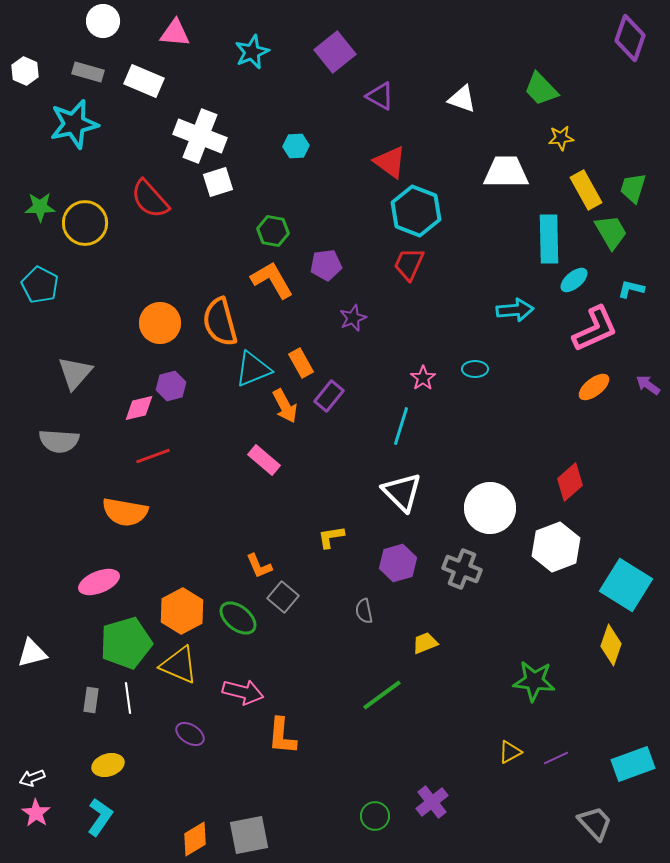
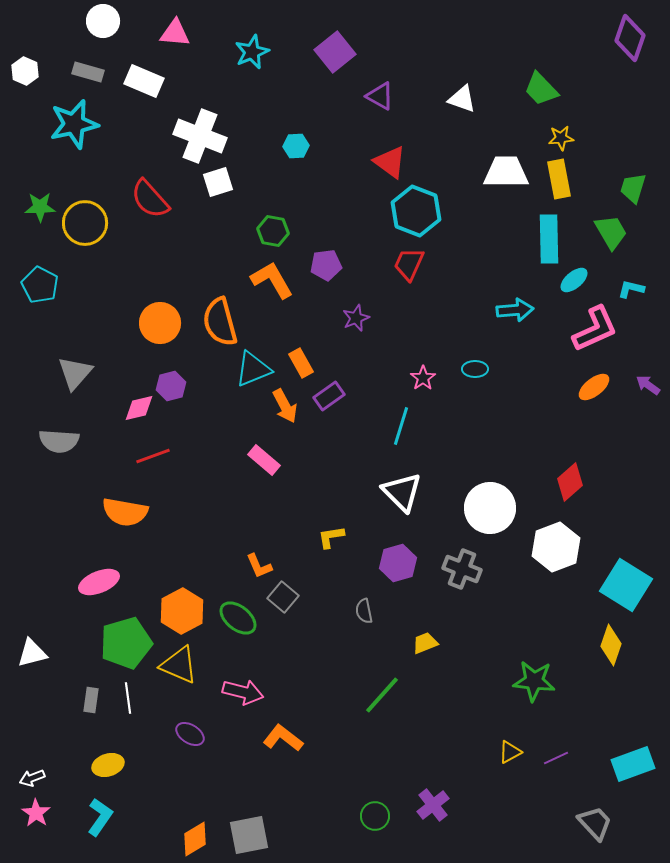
yellow rectangle at (586, 190): moved 27 px left, 11 px up; rotated 18 degrees clockwise
purple star at (353, 318): moved 3 px right
purple rectangle at (329, 396): rotated 16 degrees clockwise
green line at (382, 695): rotated 12 degrees counterclockwise
orange L-shape at (282, 736): moved 1 px right, 2 px down; rotated 123 degrees clockwise
purple cross at (432, 802): moved 1 px right, 3 px down
